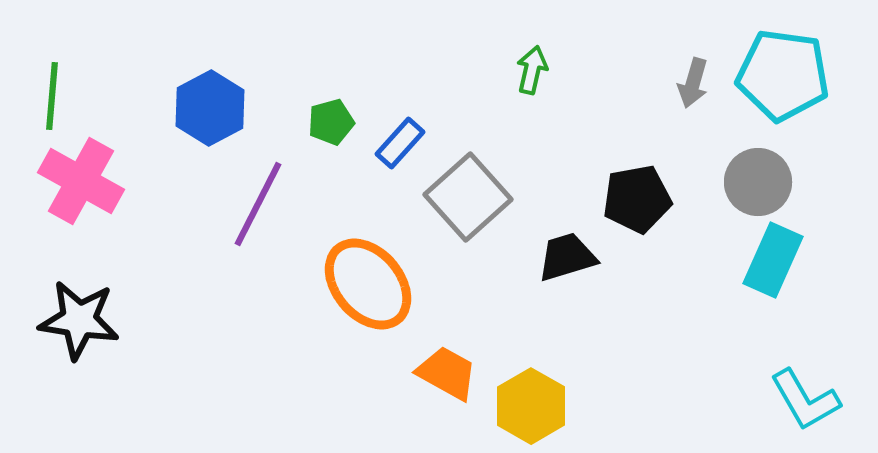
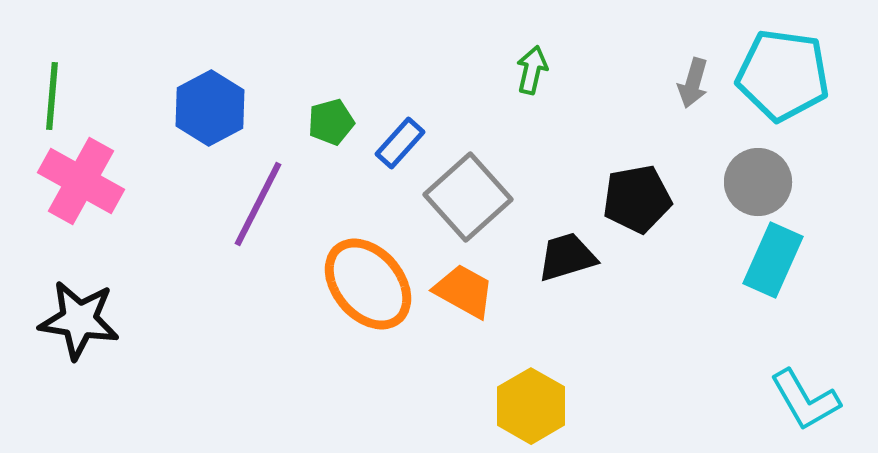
orange trapezoid: moved 17 px right, 82 px up
